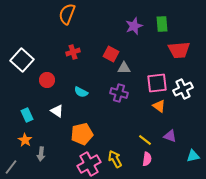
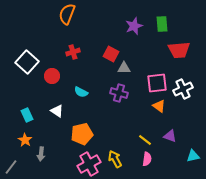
white square: moved 5 px right, 2 px down
red circle: moved 5 px right, 4 px up
